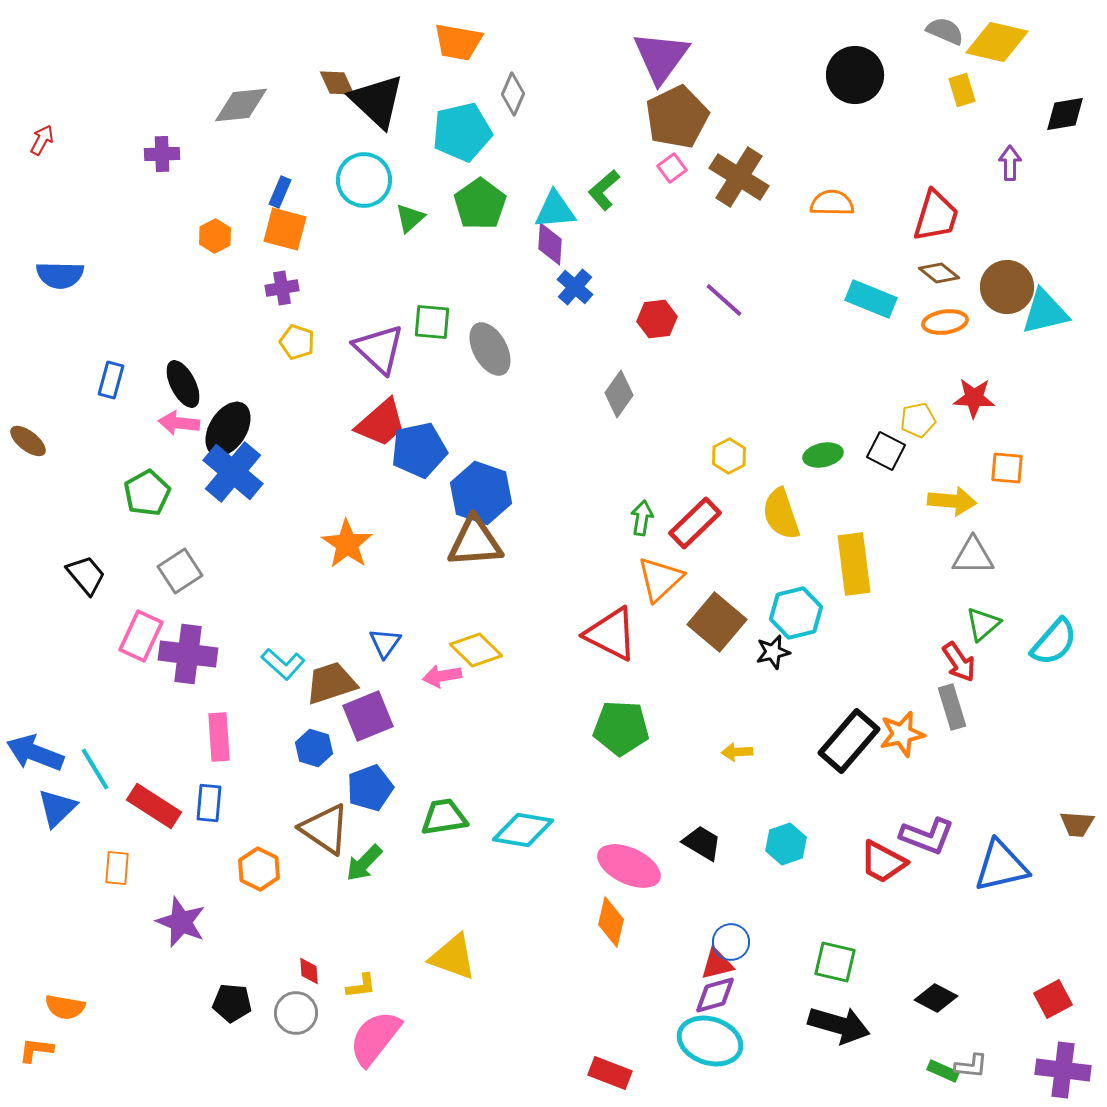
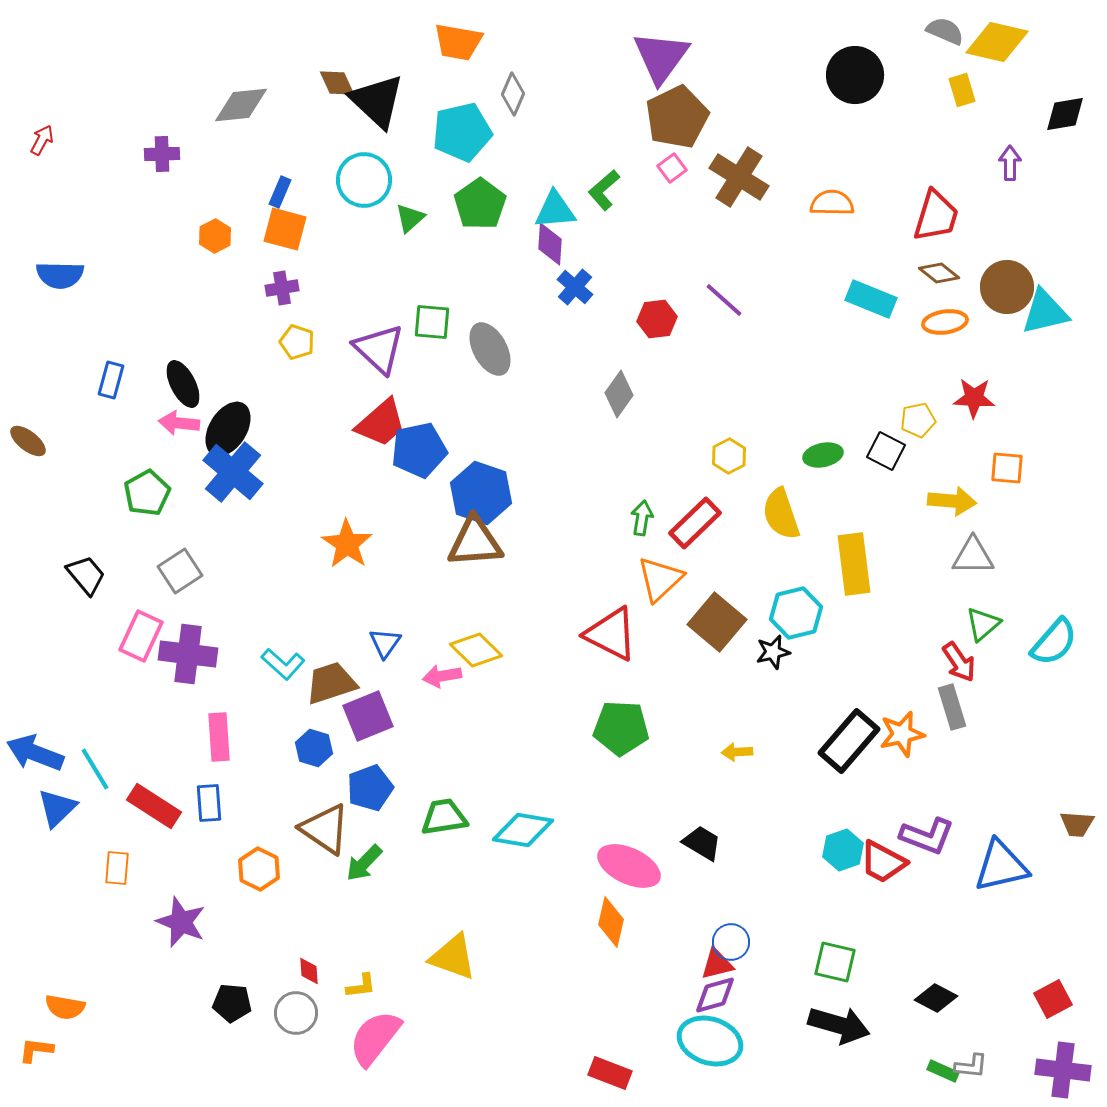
blue rectangle at (209, 803): rotated 9 degrees counterclockwise
cyan hexagon at (786, 844): moved 57 px right, 6 px down
